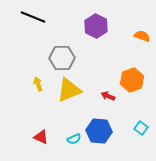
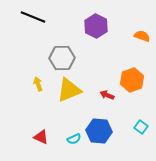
red arrow: moved 1 px left, 1 px up
cyan square: moved 1 px up
